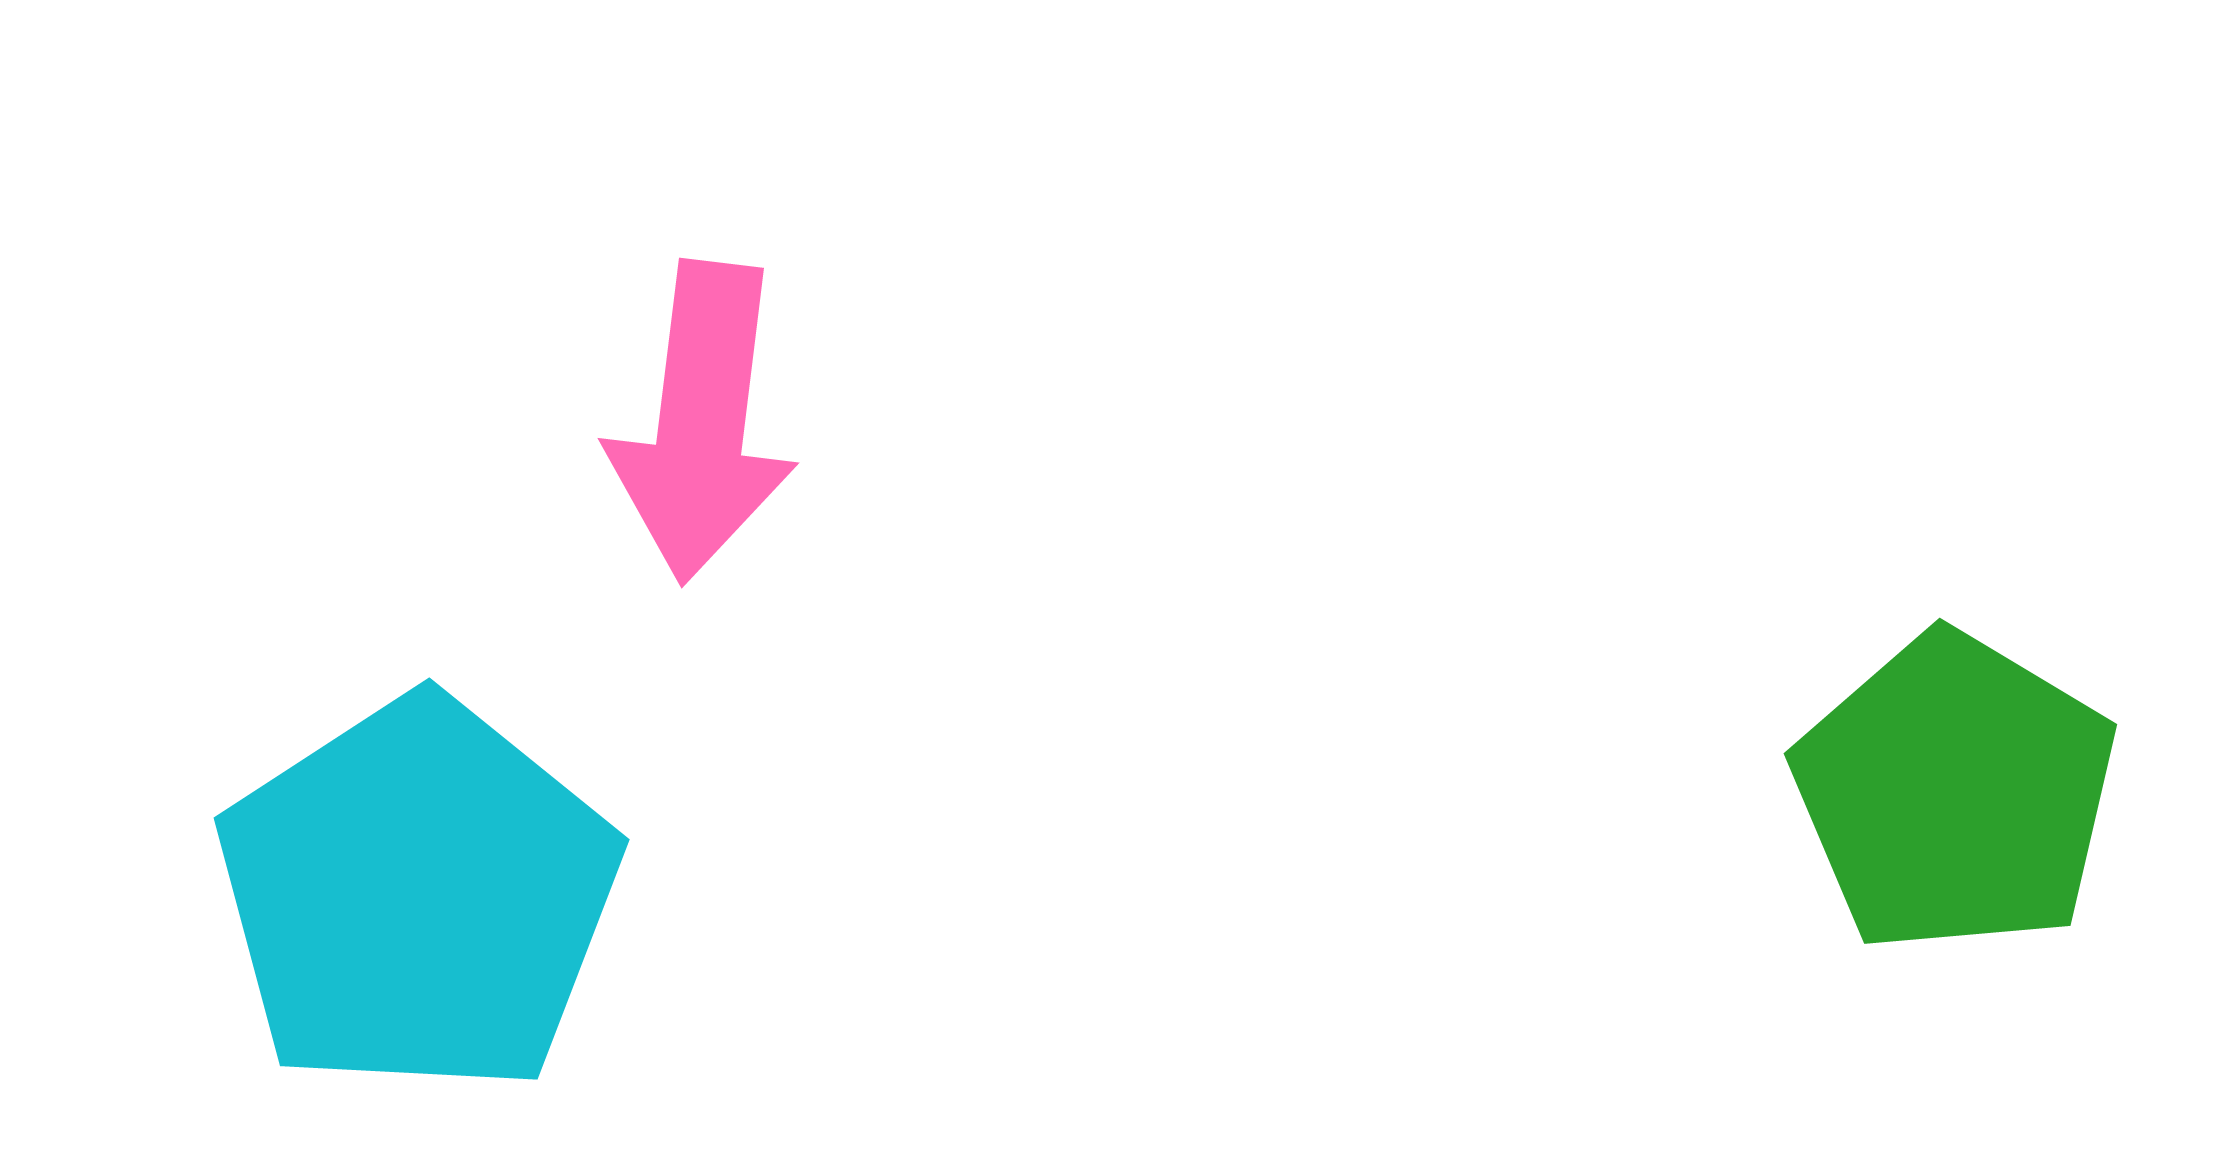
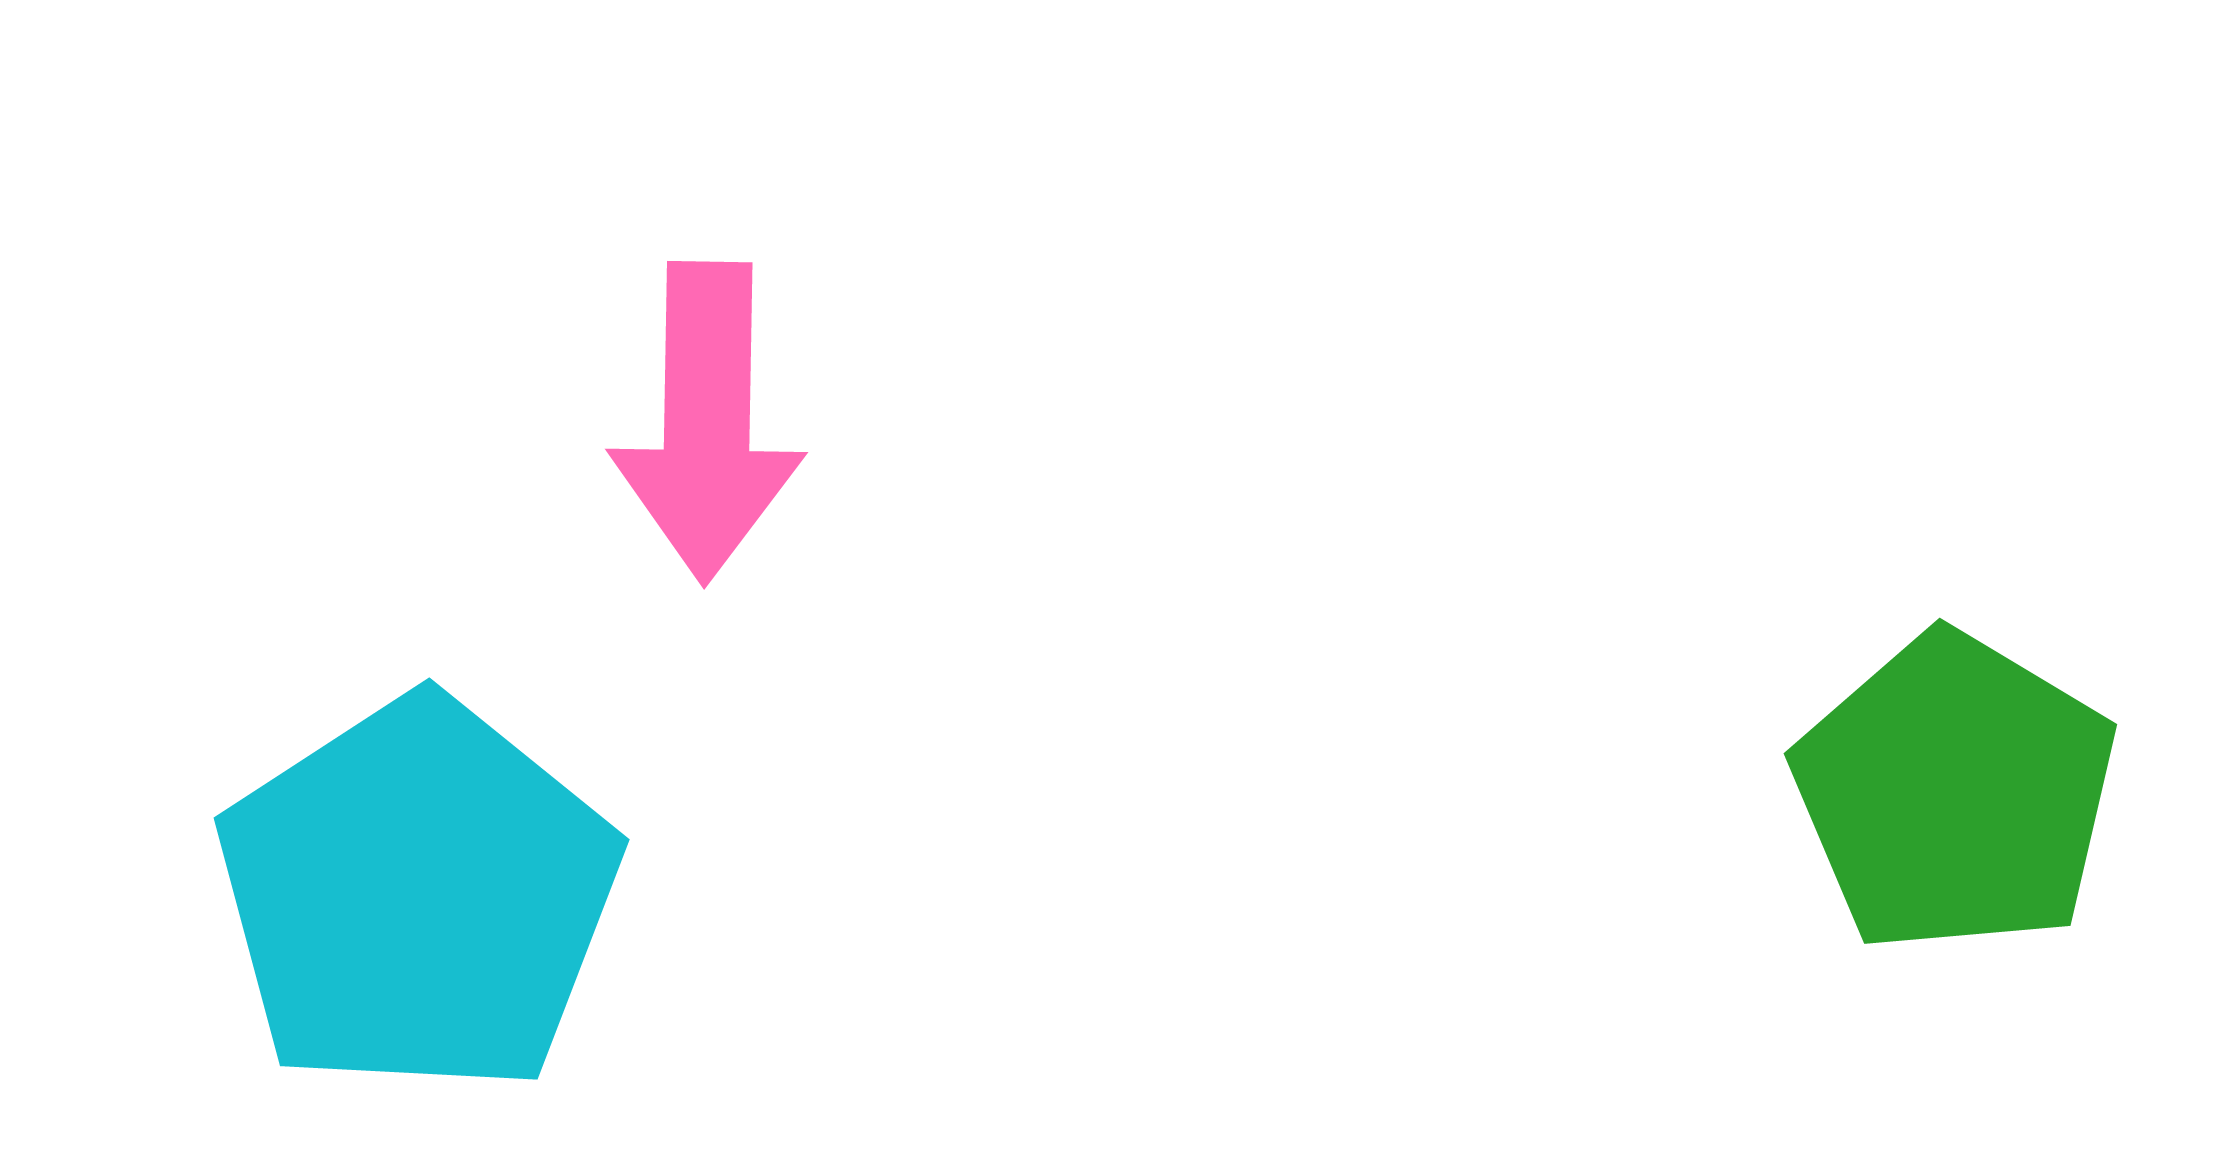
pink arrow: moved 5 px right; rotated 6 degrees counterclockwise
